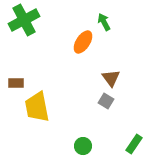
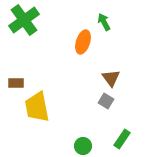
green cross: rotated 8 degrees counterclockwise
orange ellipse: rotated 15 degrees counterclockwise
green rectangle: moved 12 px left, 5 px up
